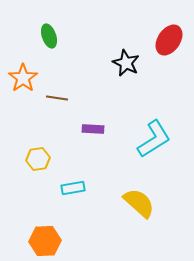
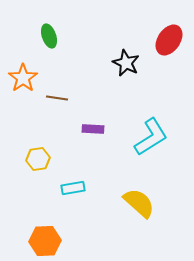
cyan L-shape: moved 3 px left, 2 px up
